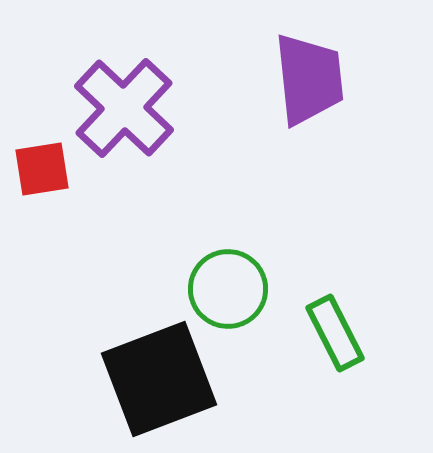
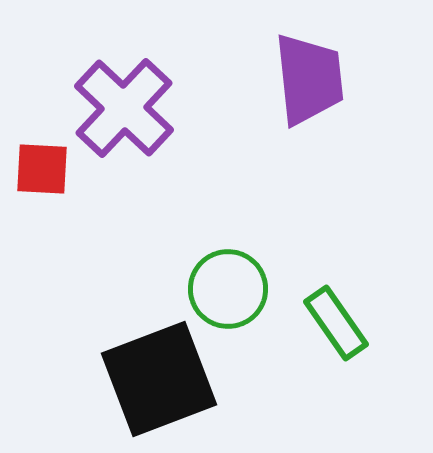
red square: rotated 12 degrees clockwise
green rectangle: moved 1 px right, 10 px up; rotated 8 degrees counterclockwise
